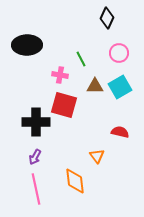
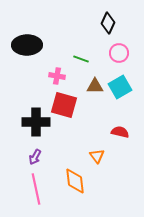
black diamond: moved 1 px right, 5 px down
green line: rotated 42 degrees counterclockwise
pink cross: moved 3 px left, 1 px down
